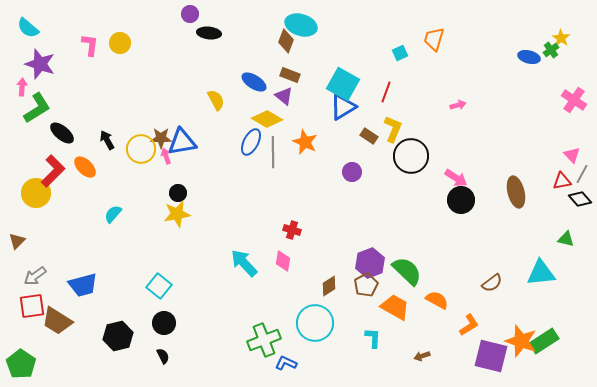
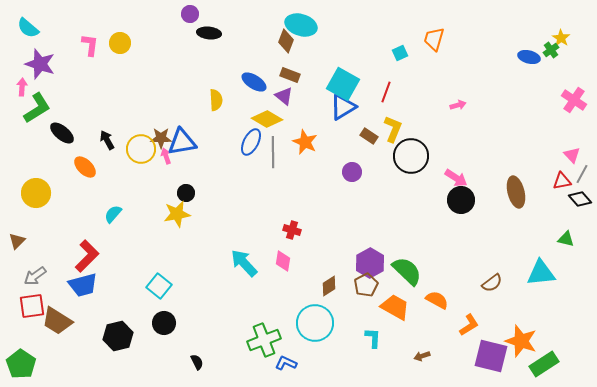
yellow semicircle at (216, 100): rotated 25 degrees clockwise
red L-shape at (53, 171): moved 34 px right, 85 px down
black circle at (178, 193): moved 8 px right
purple hexagon at (370, 263): rotated 8 degrees counterclockwise
green rectangle at (544, 341): moved 23 px down
black semicircle at (163, 356): moved 34 px right, 6 px down
